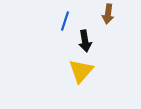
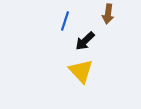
black arrow: rotated 55 degrees clockwise
yellow triangle: rotated 24 degrees counterclockwise
